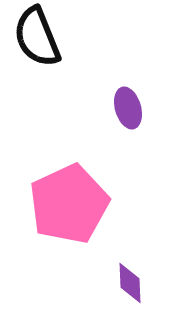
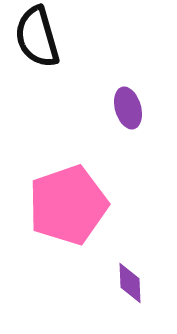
black semicircle: rotated 6 degrees clockwise
pink pentagon: moved 1 px left, 1 px down; rotated 6 degrees clockwise
